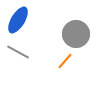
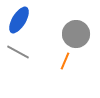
blue ellipse: moved 1 px right
orange line: rotated 18 degrees counterclockwise
